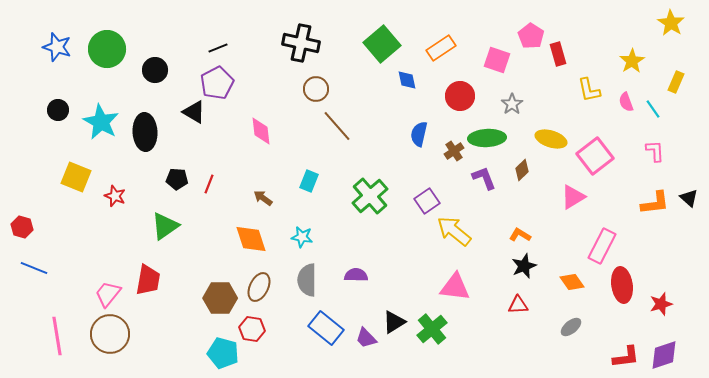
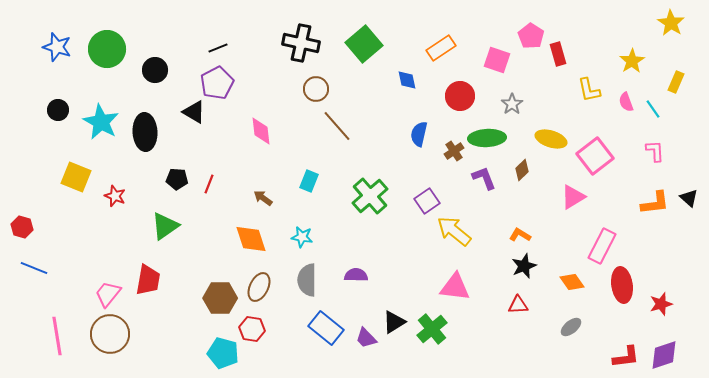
green square at (382, 44): moved 18 px left
